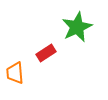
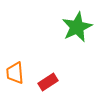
red rectangle: moved 2 px right, 29 px down
